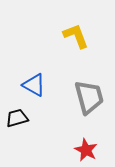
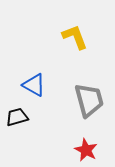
yellow L-shape: moved 1 px left, 1 px down
gray trapezoid: moved 3 px down
black trapezoid: moved 1 px up
